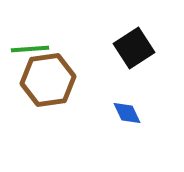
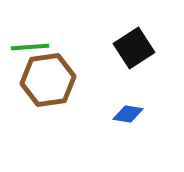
green line: moved 2 px up
blue diamond: moved 1 px right, 1 px down; rotated 56 degrees counterclockwise
